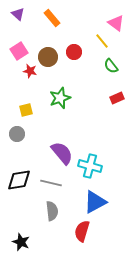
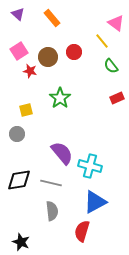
green star: rotated 15 degrees counterclockwise
